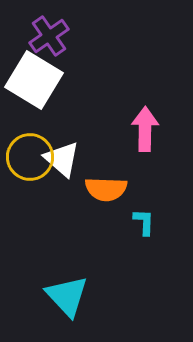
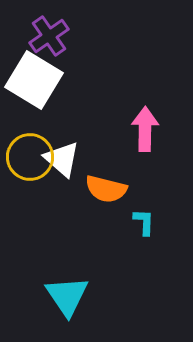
orange semicircle: rotated 12 degrees clockwise
cyan triangle: rotated 9 degrees clockwise
